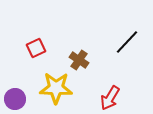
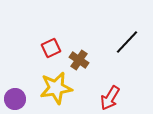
red square: moved 15 px right
yellow star: rotated 12 degrees counterclockwise
